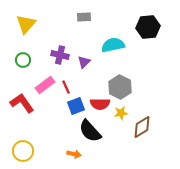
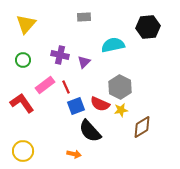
red semicircle: rotated 24 degrees clockwise
yellow star: moved 3 px up
